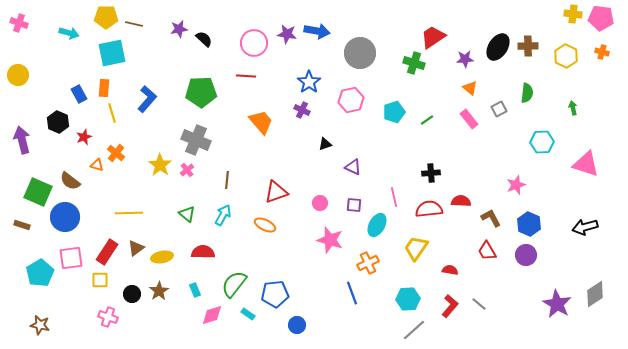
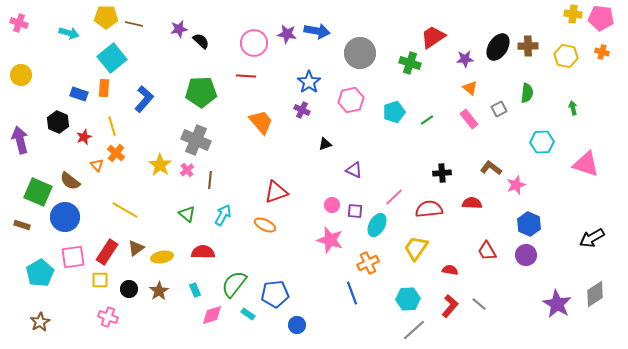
black semicircle at (204, 39): moved 3 px left, 2 px down
cyan square at (112, 53): moved 5 px down; rotated 28 degrees counterclockwise
yellow hexagon at (566, 56): rotated 15 degrees counterclockwise
green cross at (414, 63): moved 4 px left
yellow circle at (18, 75): moved 3 px right
blue rectangle at (79, 94): rotated 42 degrees counterclockwise
blue L-shape at (147, 99): moved 3 px left
yellow line at (112, 113): moved 13 px down
purple arrow at (22, 140): moved 2 px left
orange triangle at (97, 165): rotated 32 degrees clockwise
purple triangle at (353, 167): moved 1 px right, 3 px down
black cross at (431, 173): moved 11 px right
brown line at (227, 180): moved 17 px left
pink line at (394, 197): rotated 60 degrees clockwise
red semicircle at (461, 201): moved 11 px right, 2 px down
pink circle at (320, 203): moved 12 px right, 2 px down
purple square at (354, 205): moved 1 px right, 6 px down
yellow line at (129, 213): moved 4 px left, 3 px up; rotated 32 degrees clockwise
brown L-shape at (491, 218): moved 50 px up; rotated 25 degrees counterclockwise
black arrow at (585, 227): moved 7 px right, 11 px down; rotated 15 degrees counterclockwise
pink square at (71, 258): moved 2 px right, 1 px up
black circle at (132, 294): moved 3 px left, 5 px up
brown star at (40, 325): moved 3 px up; rotated 30 degrees clockwise
